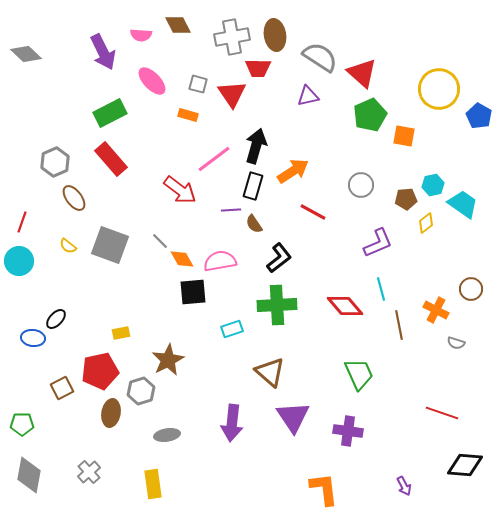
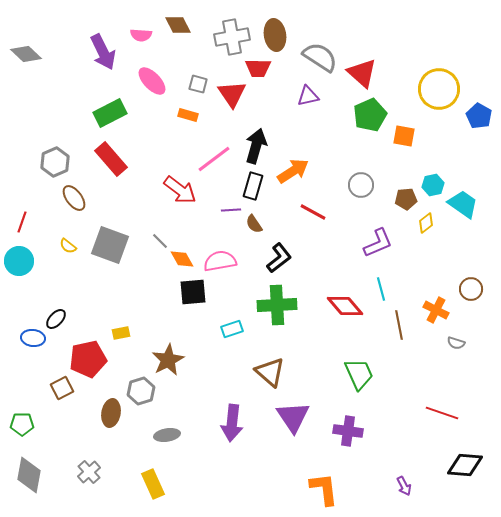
red pentagon at (100, 371): moved 12 px left, 12 px up
yellow rectangle at (153, 484): rotated 16 degrees counterclockwise
